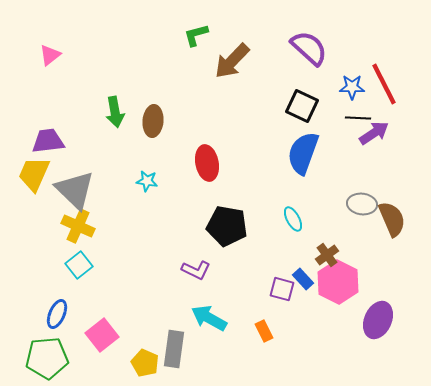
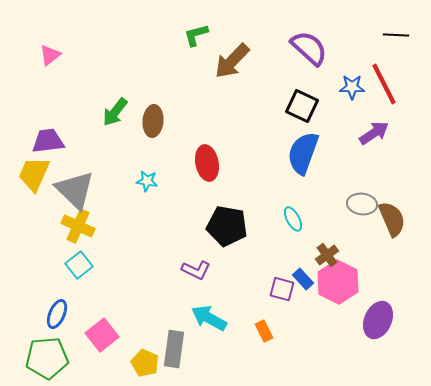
green arrow: rotated 48 degrees clockwise
black line: moved 38 px right, 83 px up
